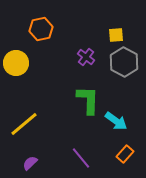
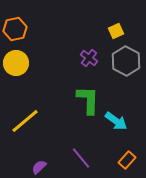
orange hexagon: moved 26 px left
yellow square: moved 4 px up; rotated 21 degrees counterclockwise
purple cross: moved 3 px right, 1 px down
gray hexagon: moved 2 px right, 1 px up
yellow line: moved 1 px right, 3 px up
orange rectangle: moved 2 px right, 6 px down
purple semicircle: moved 9 px right, 4 px down
